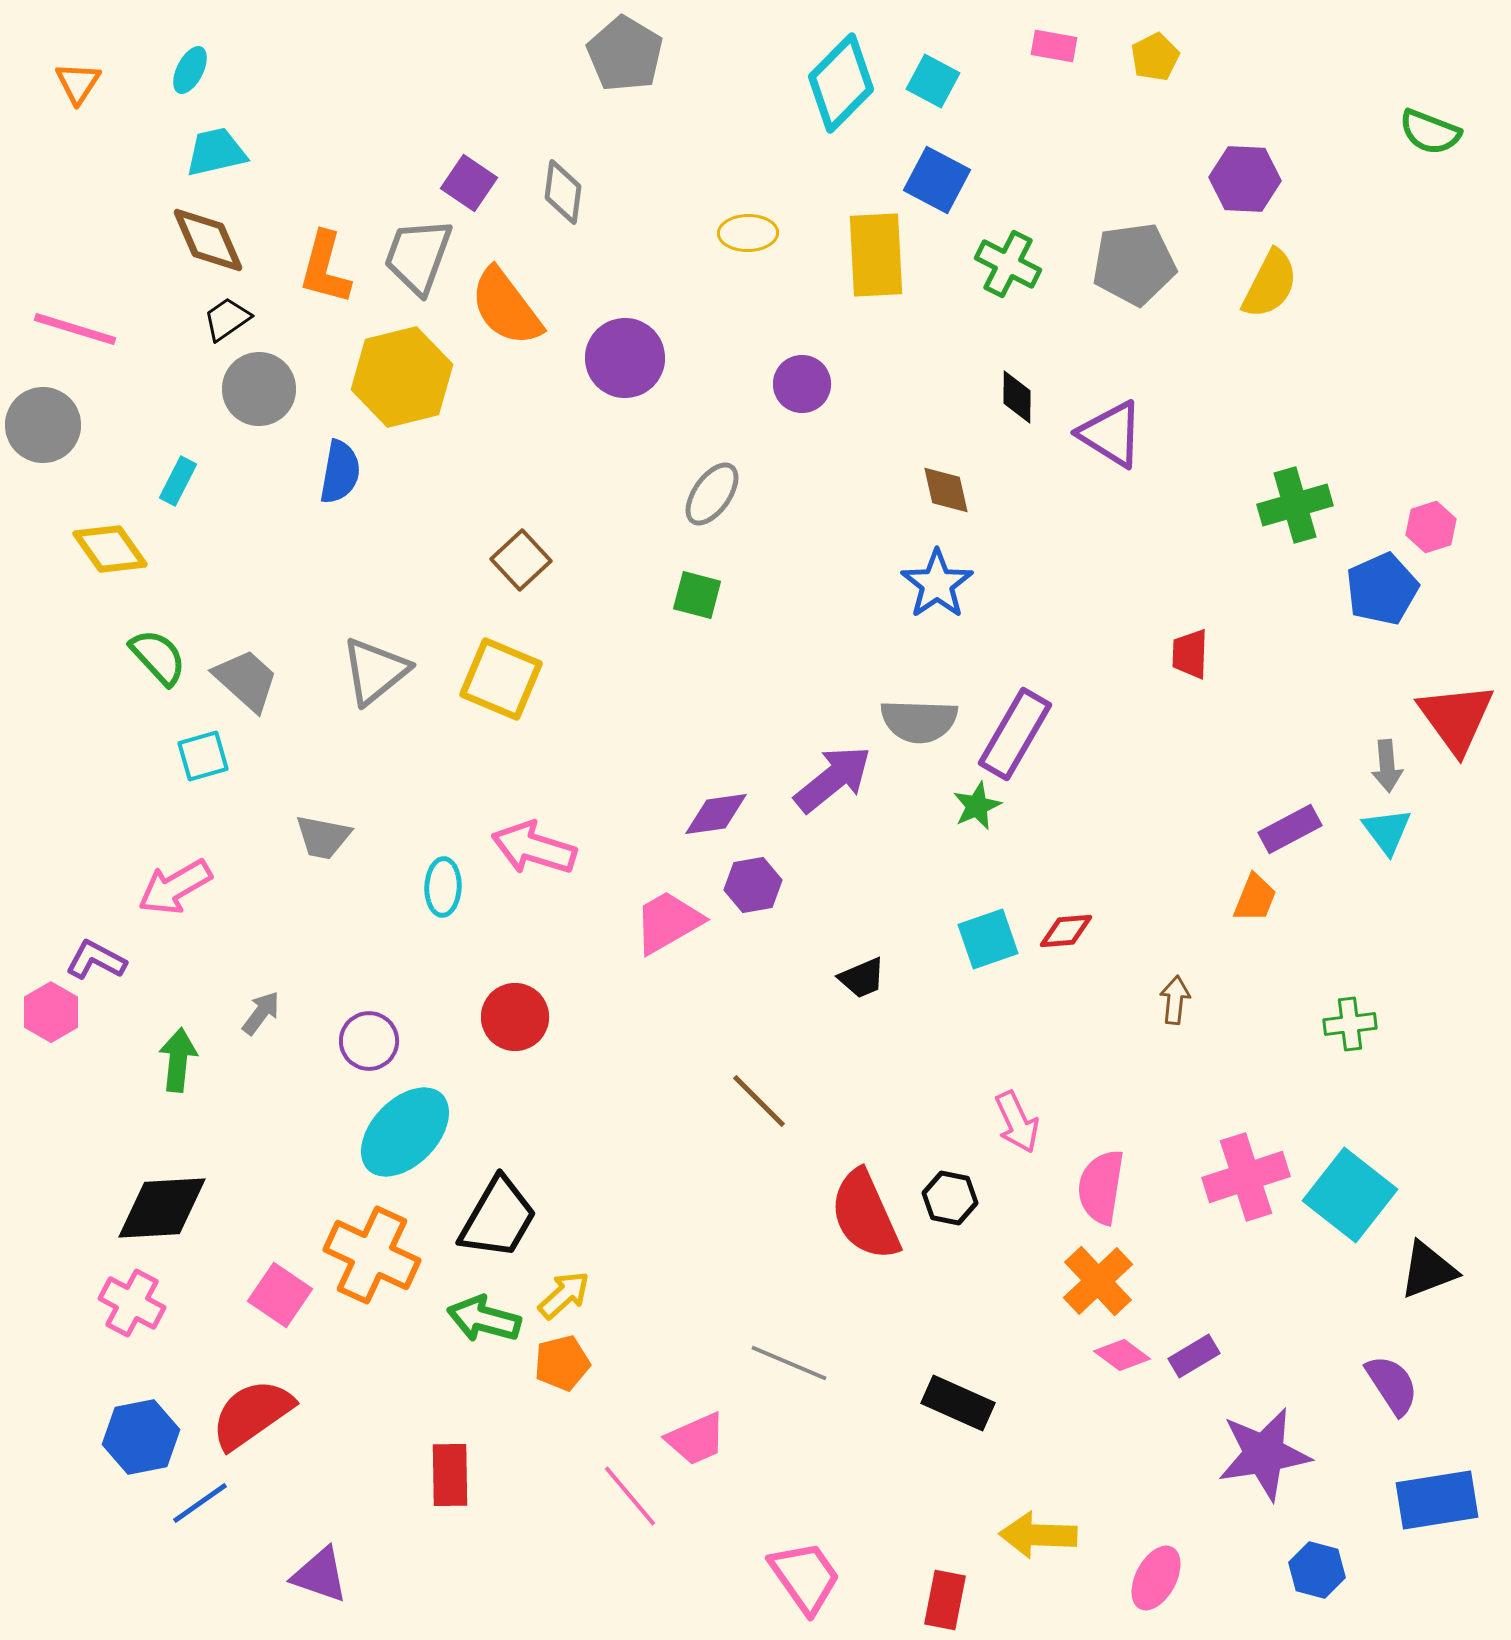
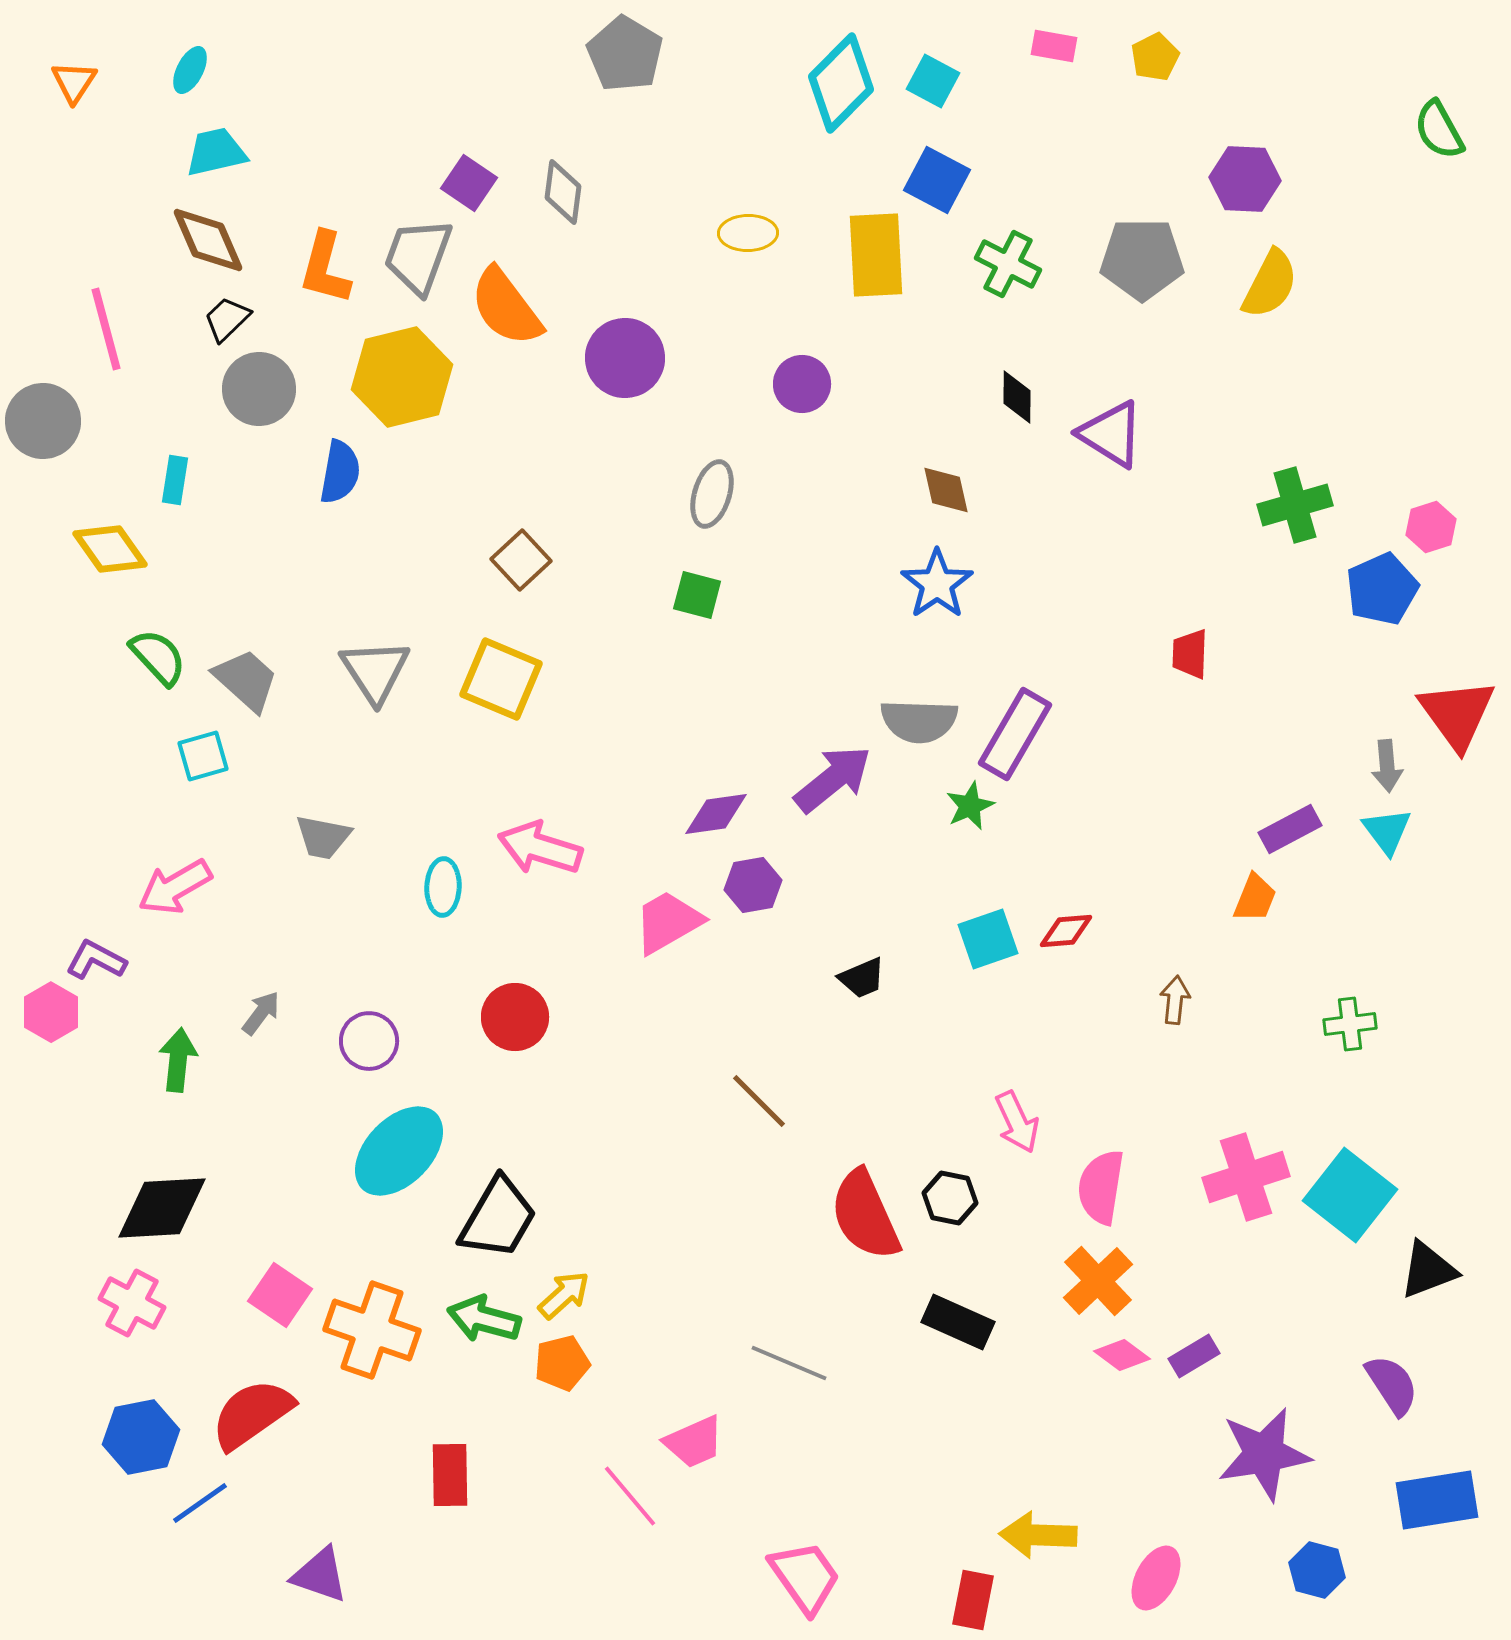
orange triangle at (78, 83): moved 4 px left, 1 px up
green semicircle at (1430, 132): moved 9 px right, 2 px up; rotated 40 degrees clockwise
gray pentagon at (1134, 264): moved 8 px right, 5 px up; rotated 8 degrees clockwise
black trapezoid at (227, 319): rotated 9 degrees counterclockwise
pink line at (75, 329): moved 31 px right; rotated 58 degrees clockwise
gray circle at (43, 425): moved 4 px up
cyan rectangle at (178, 481): moved 3 px left, 1 px up; rotated 18 degrees counterclockwise
gray ellipse at (712, 494): rotated 18 degrees counterclockwise
gray triangle at (375, 671): rotated 24 degrees counterclockwise
red triangle at (1456, 718): moved 1 px right, 4 px up
green star at (977, 806): moved 7 px left
pink arrow at (534, 848): moved 6 px right
cyan ellipse at (405, 1132): moved 6 px left, 19 px down
orange cross at (372, 1255): moved 75 px down; rotated 6 degrees counterclockwise
black rectangle at (958, 1403): moved 81 px up
pink trapezoid at (696, 1439): moved 2 px left, 3 px down
red rectangle at (945, 1600): moved 28 px right
